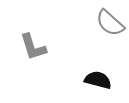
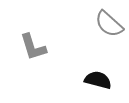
gray semicircle: moved 1 px left, 1 px down
